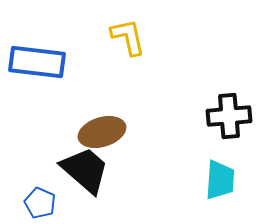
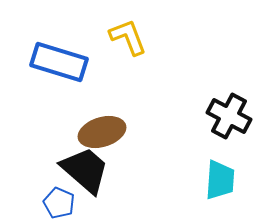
yellow L-shape: rotated 9 degrees counterclockwise
blue rectangle: moved 22 px right; rotated 10 degrees clockwise
black cross: rotated 33 degrees clockwise
blue pentagon: moved 19 px right
